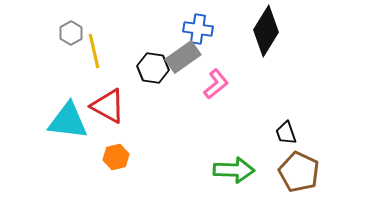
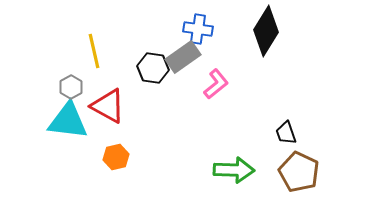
gray hexagon: moved 54 px down
